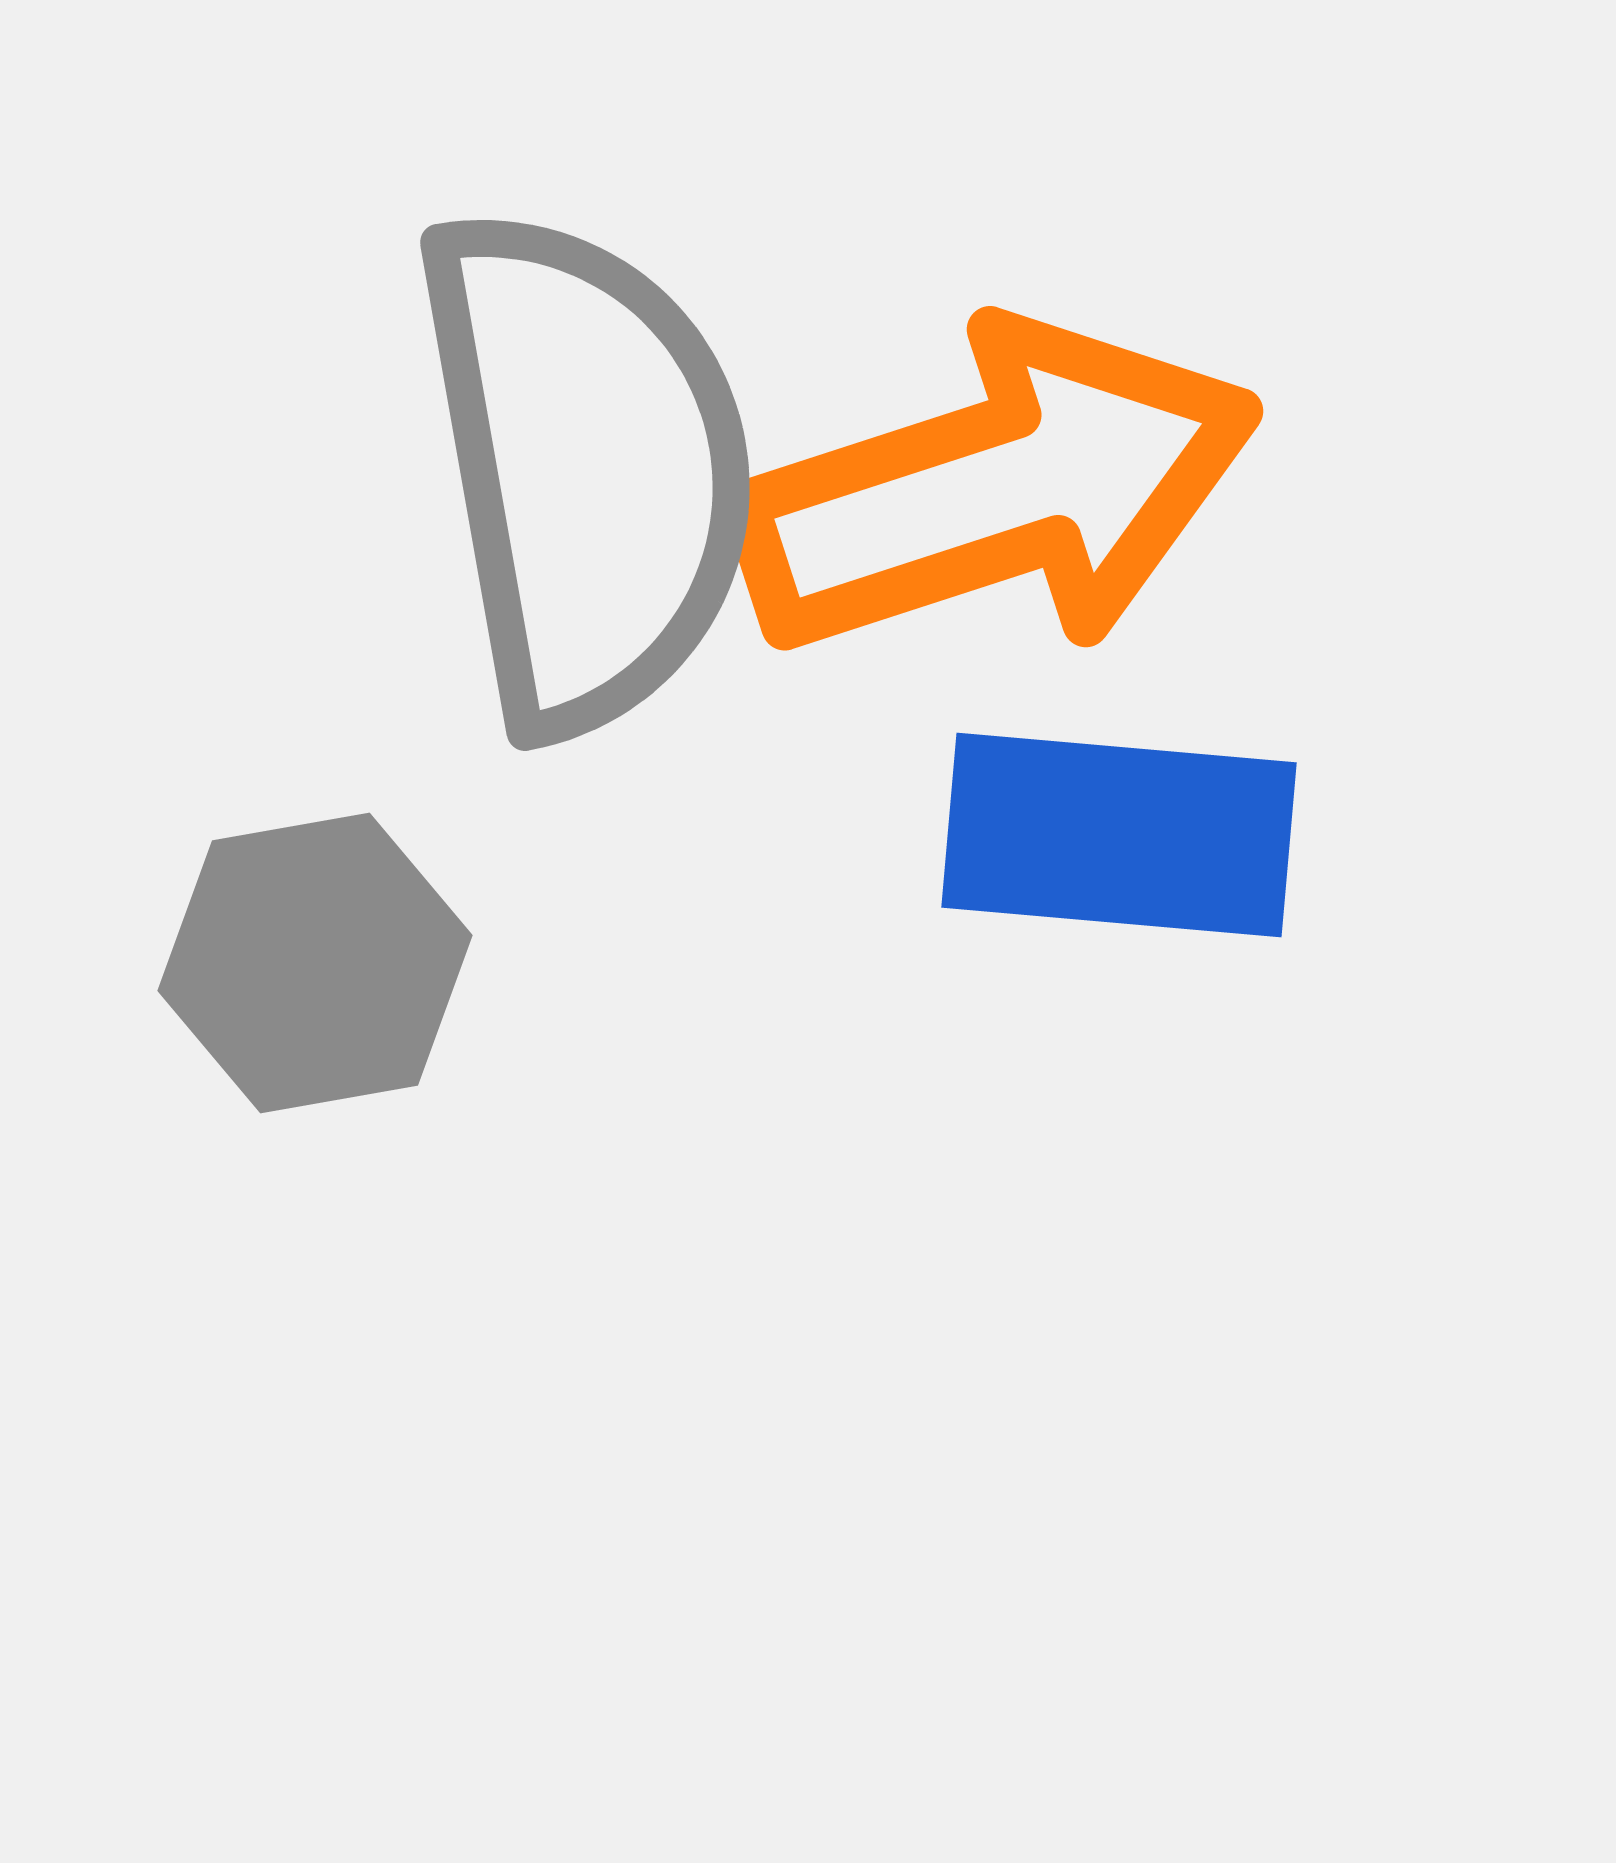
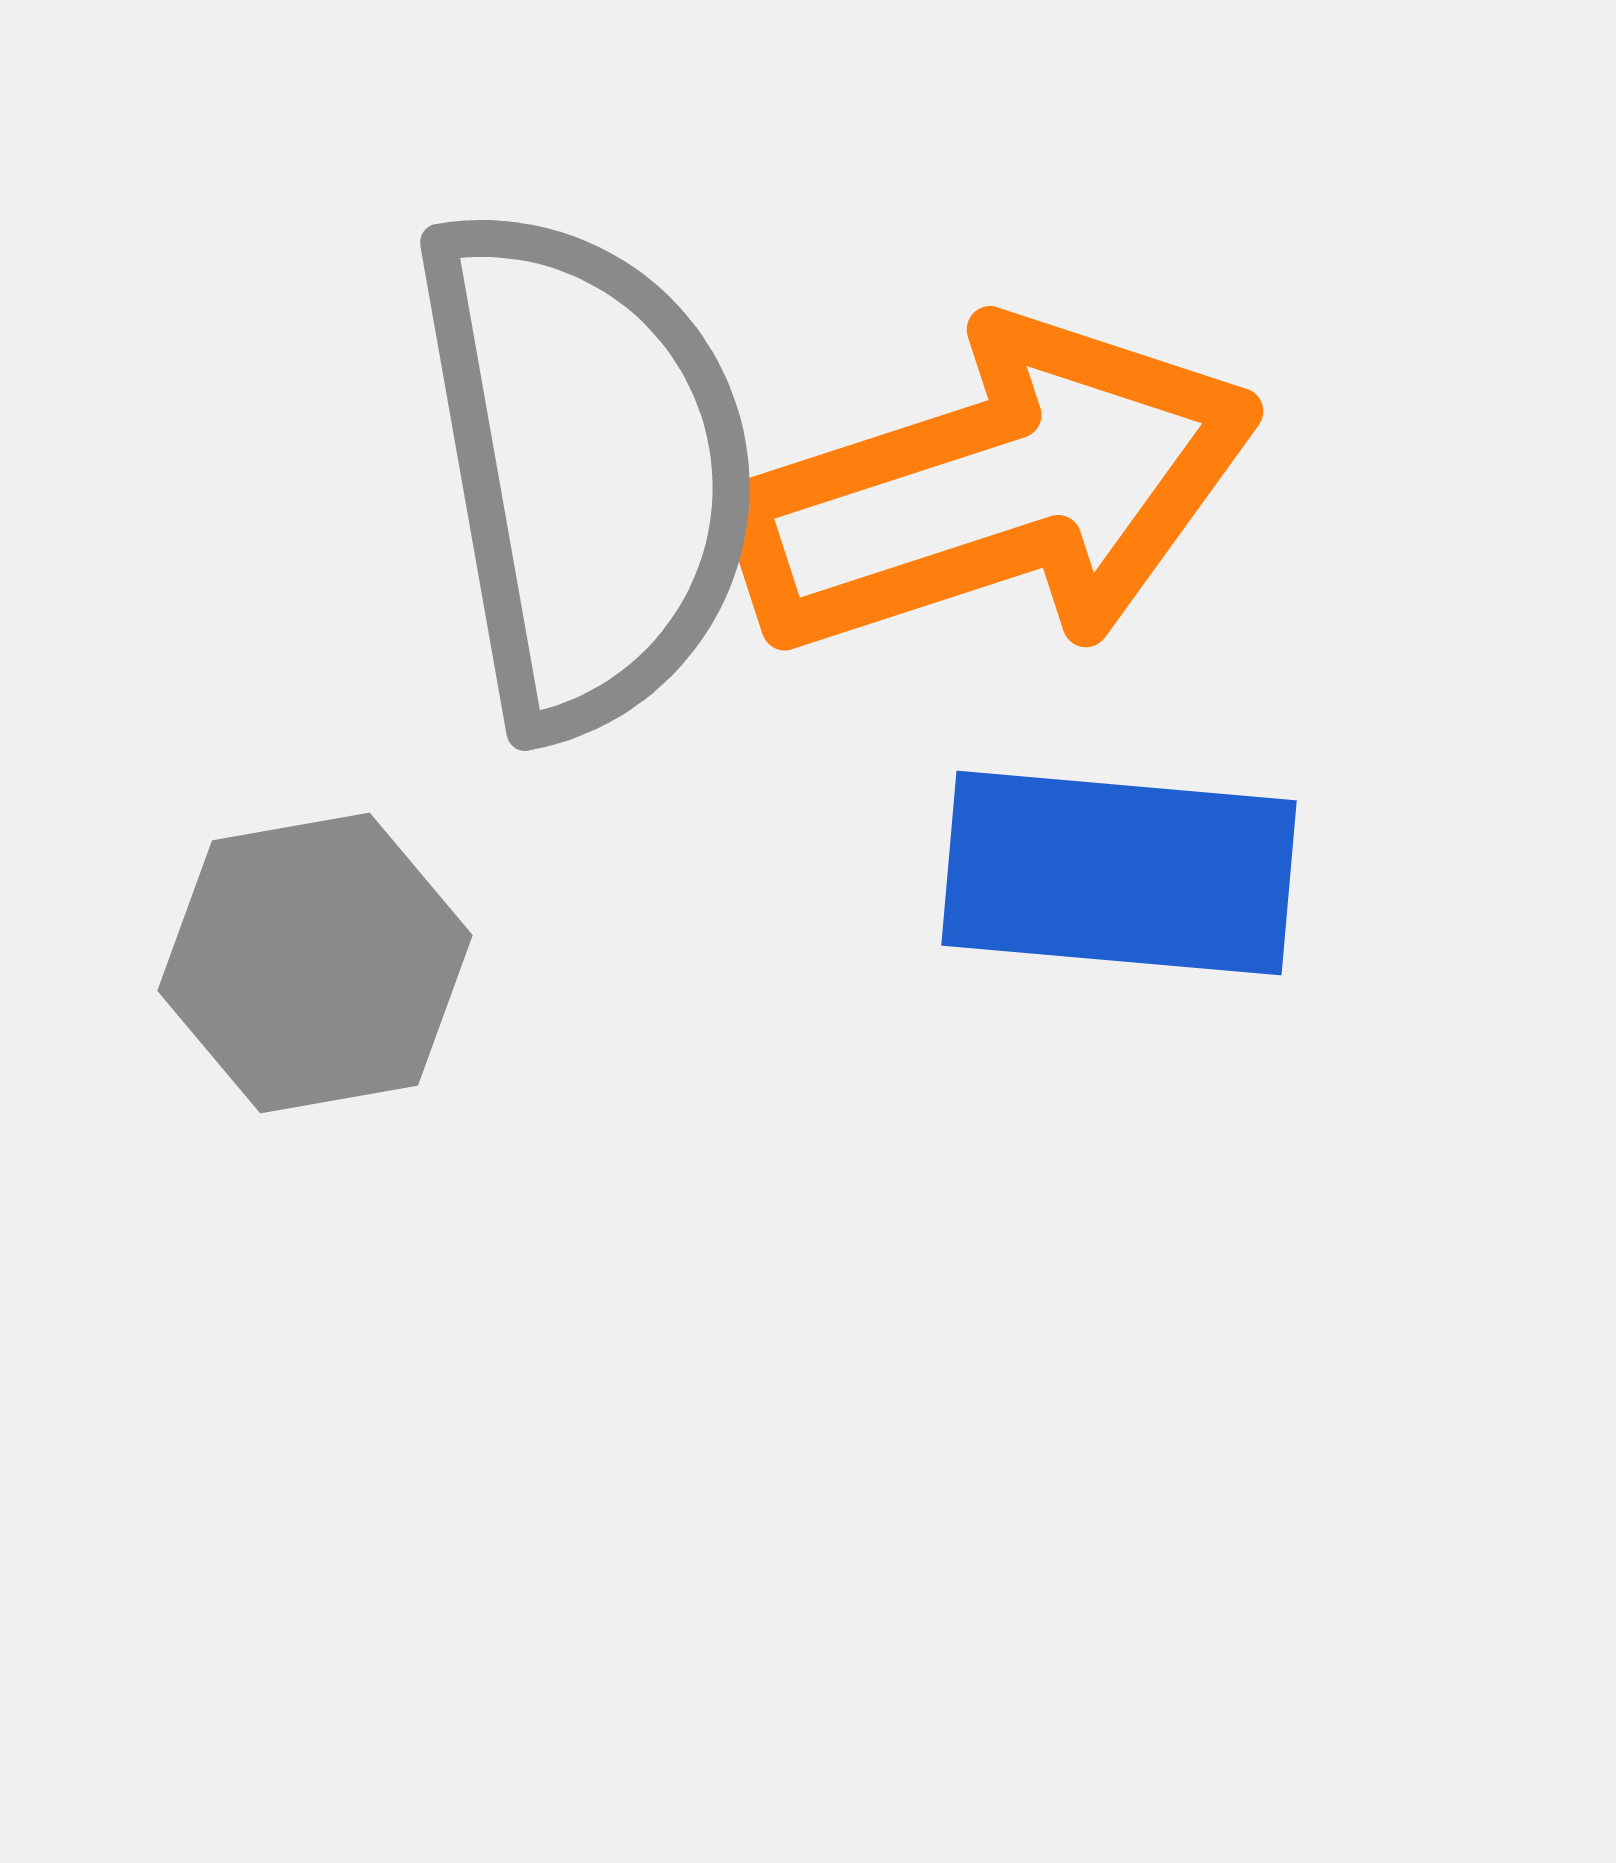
blue rectangle: moved 38 px down
